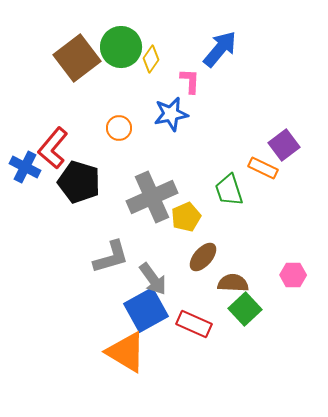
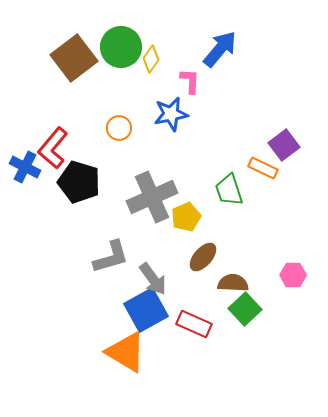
brown square: moved 3 px left
